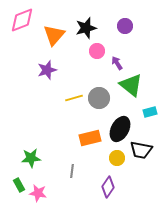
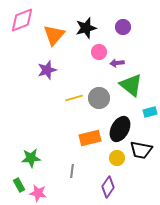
purple circle: moved 2 px left, 1 px down
pink circle: moved 2 px right, 1 px down
purple arrow: rotated 64 degrees counterclockwise
